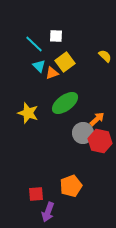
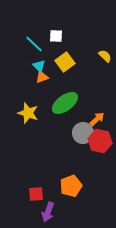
orange triangle: moved 10 px left, 4 px down
